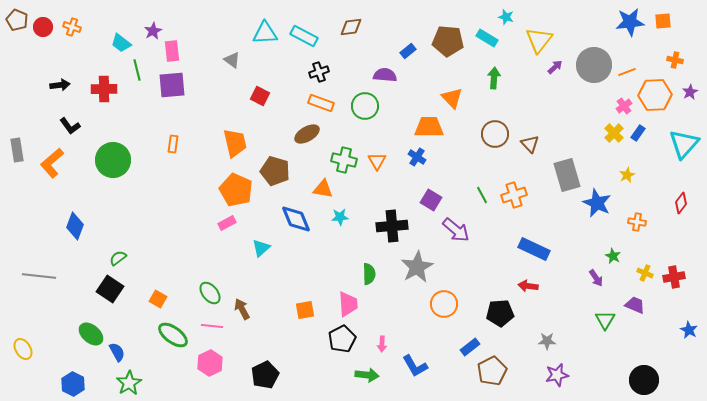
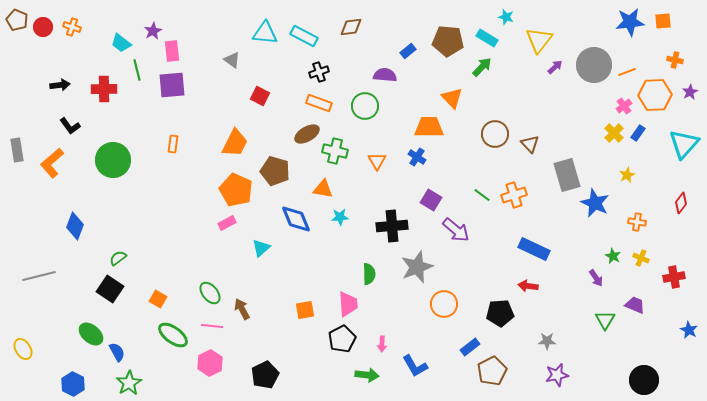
cyan triangle at (265, 33): rotated 8 degrees clockwise
green arrow at (494, 78): moved 12 px left, 11 px up; rotated 40 degrees clockwise
orange rectangle at (321, 103): moved 2 px left
orange trapezoid at (235, 143): rotated 40 degrees clockwise
green cross at (344, 160): moved 9 px left, 9 px up
green line at (482, 195): rotated 24 degrees counterclockwise
blue star at (597, 203): moved 2 px left
gray star at (417, 267): rotated 8 degrees clockwise
yellow cross at (645, 273): moved 4 px left, 15 px up
gray line at (39, 276): rotated 20 degrees counterclockwise
